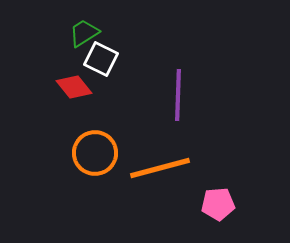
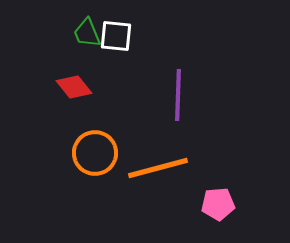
green trapezoid: moved 3 px right; rotated 80 degrees counterclockwise
white square: moved 15 px right, 23 px up; rotated 20 degrees counterclockwise
orange line: moved 2 px left
